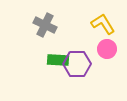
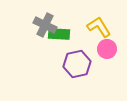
yellow L-shape: moved 4 px left, 3 px down
green rectangle: moved 1 px right, 26 px up
purple hexagon: rotated 12 degrees counterclockwise
